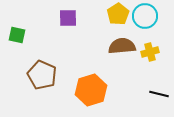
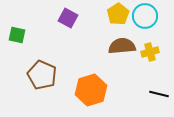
purple square: rotated 30 degrees clockwise
